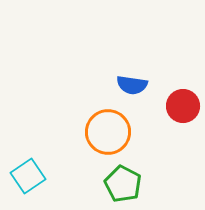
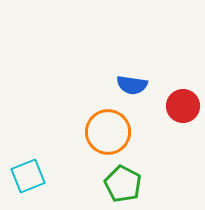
cyan square: rotated 12 degrees clockwise
